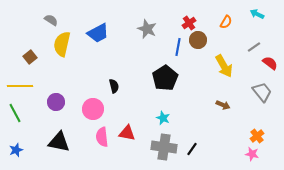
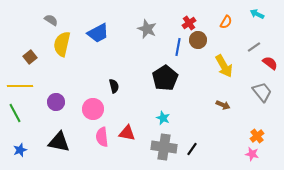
blue star: moved 4 px right
